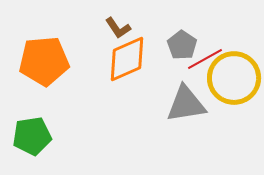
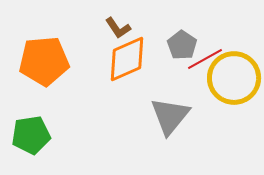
gray triangle: moved 16 px left, 12 px down; rotated 42 degrees counterclockwise
green pentagon: moved 1 px left, 1 px up
